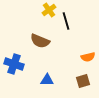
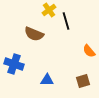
brown semicircle: moved 6 px left, 7 px up
orange semicircle: moved 1 px right, 6 px up; rotated 64 degrees clockwise
